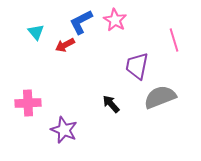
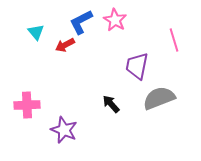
gray semicircle: moved 1 px left, 1 px down
pink cross: moved 1 px left, 2 px down
